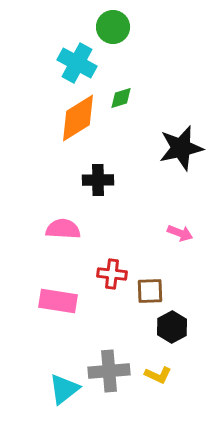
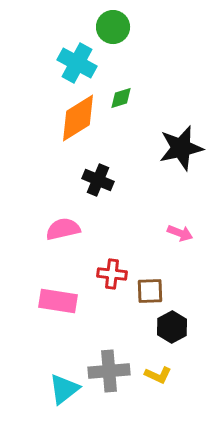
black cross: rotated 24 degrees clockwise
pink semicircle: rotated 16 degrees counterclockwise
